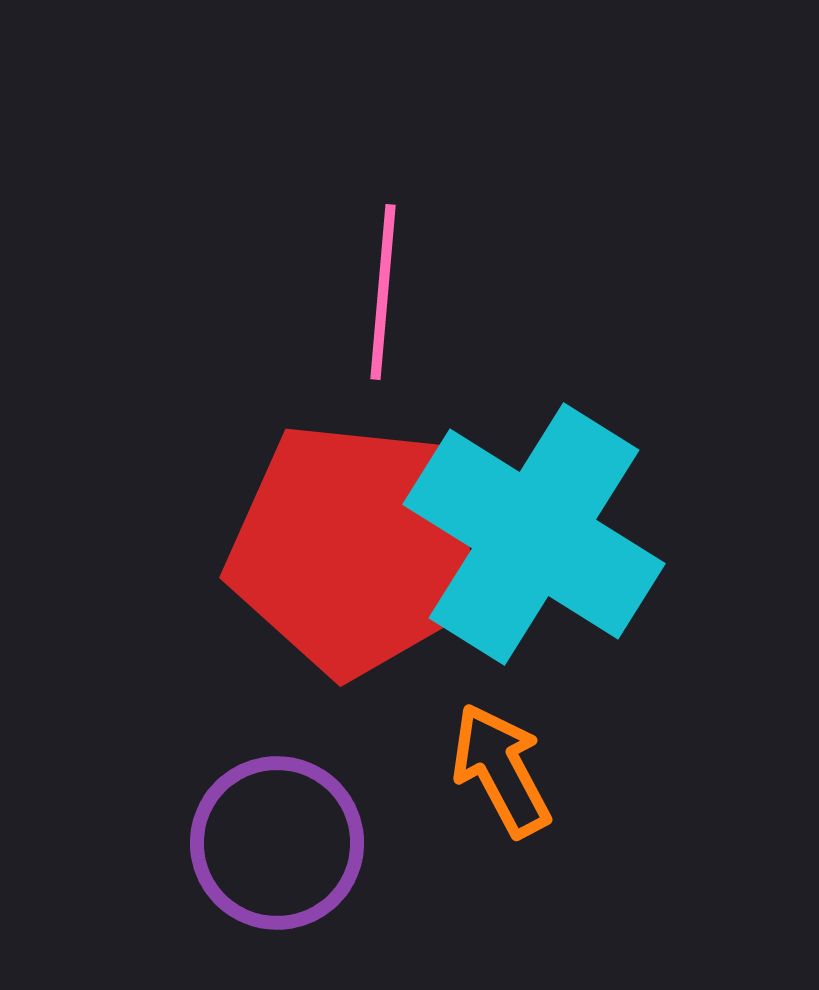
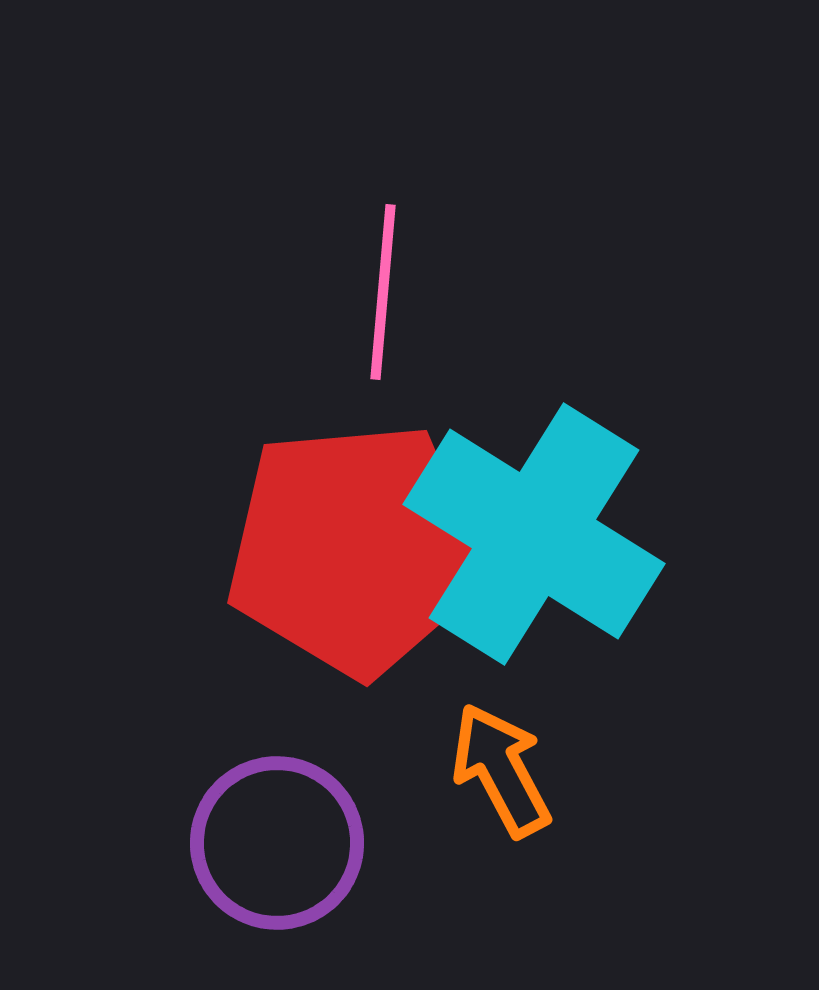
red pentagon: rotated 11 degrees counterclockwise
